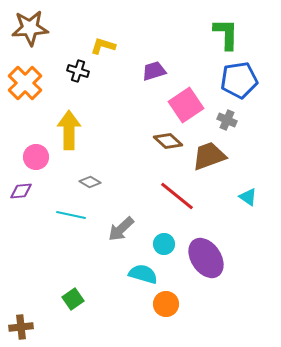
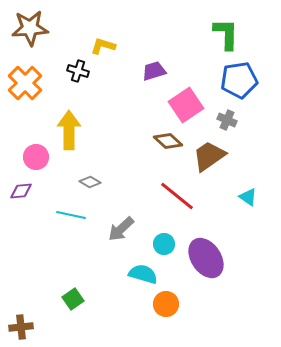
brown trapezoid: rotated 15 degrees counterclockwise
